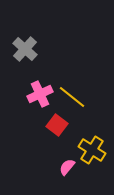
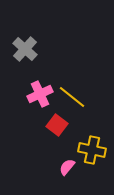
yellow cross: rotated 20 degrees counterclockwise
